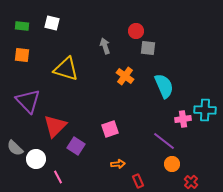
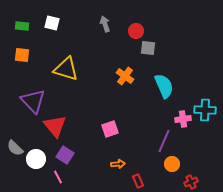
gray arrow: moved 22 px up
purple triangle: moved 5 px right
red triangle: rotated 25 degrees counterclockwise
purple line: rotated 75 degrees clockwise
purple square: moved 11 px left, 9 px down
red cross: rotated 24 degrees clockwise
